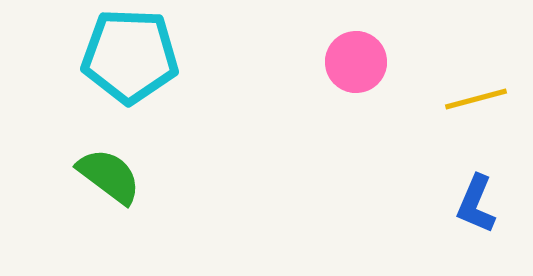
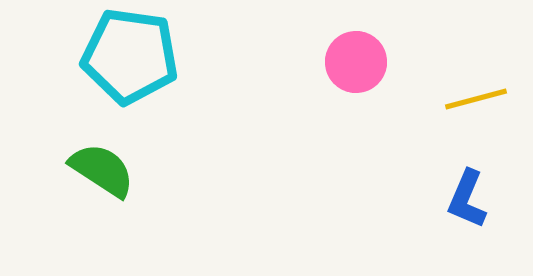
cyan pentagon: rotated 6 degrees clockwise
green semicircle: moved 7 px left, 6 px up; rotated 4 degrees counterclockwise
blue L-shape: moved 9 px left, 5 px up
